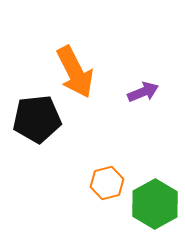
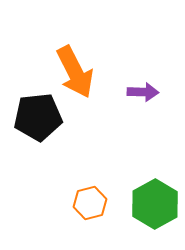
purple arrow: rotated 24 degrees clockwise
black pentagon: moved 1 px right, 2 px up
orange hexagon: moved 17 px left, 20 px down
